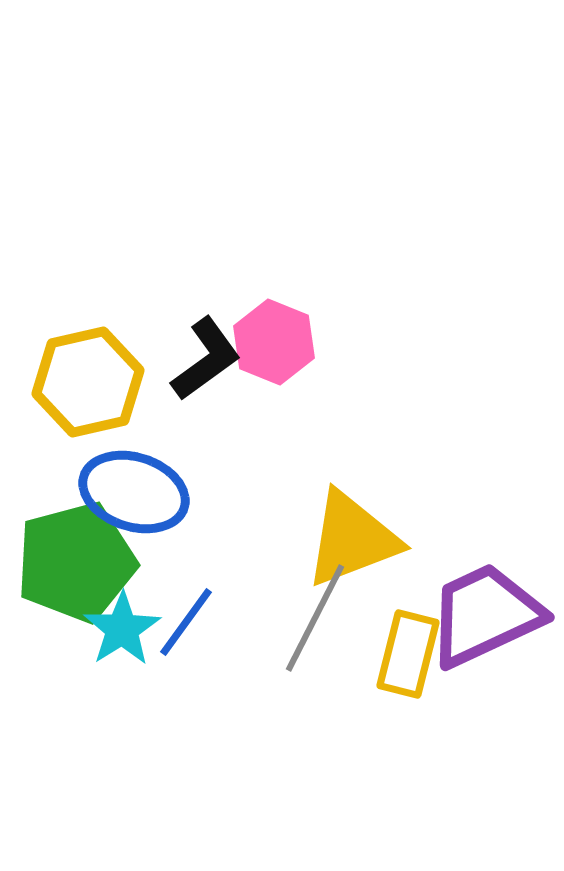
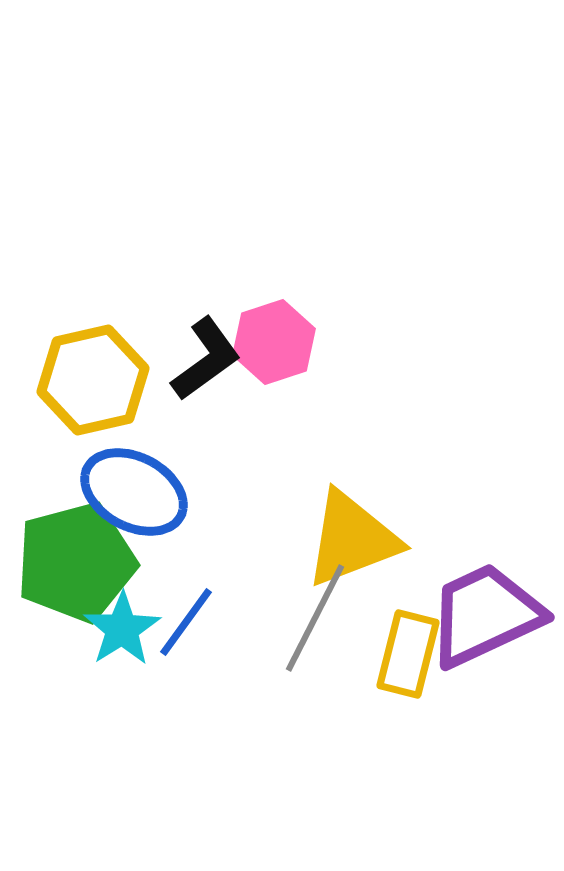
pink hexagon: rotated 20 degrees clockwise
yellow hexagon: moved 5 px right, 2 px up
blue ellipse: rotated 10 degrees clockwise
